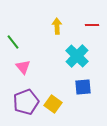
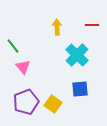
yellow arrow: moved 1 px down
green line: moved 4 px down
cyan cross: moved 1 px up
blue square: moved 3 px left, 2 px down
